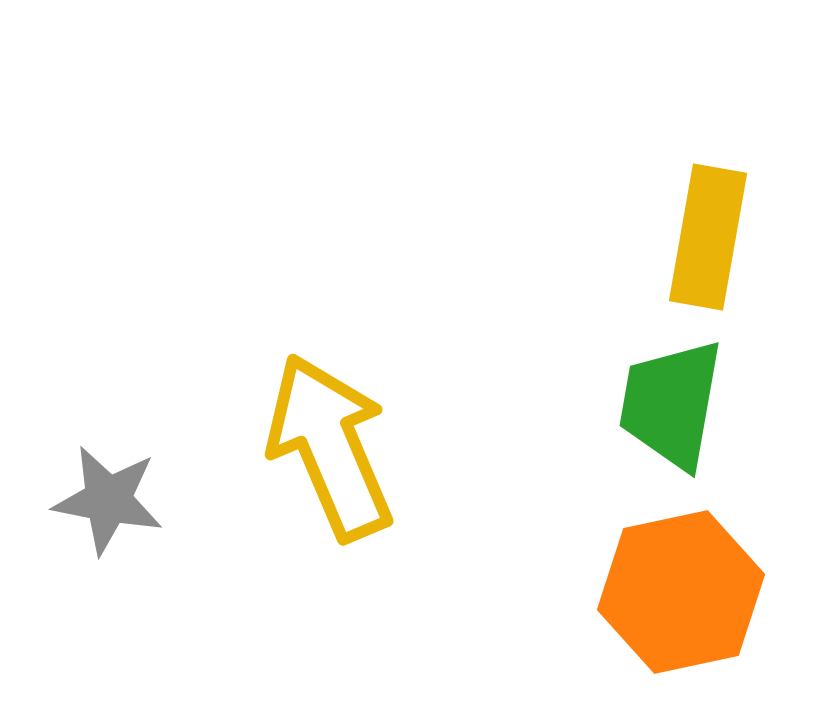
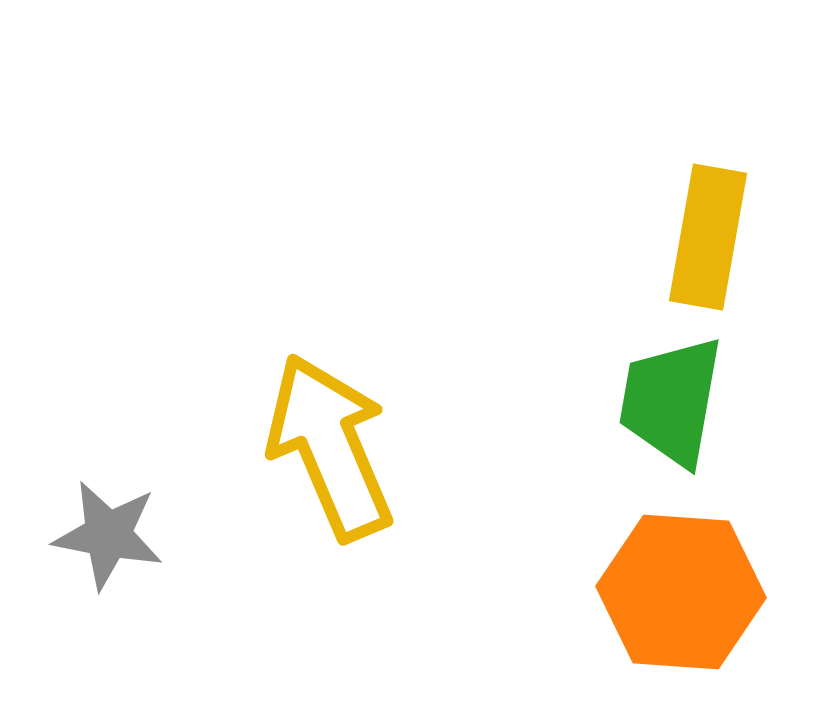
green trapezoid: moved 3 px up
gray star: moved 35 px down
orange hexagon: rotated 16 degrees clockwise
